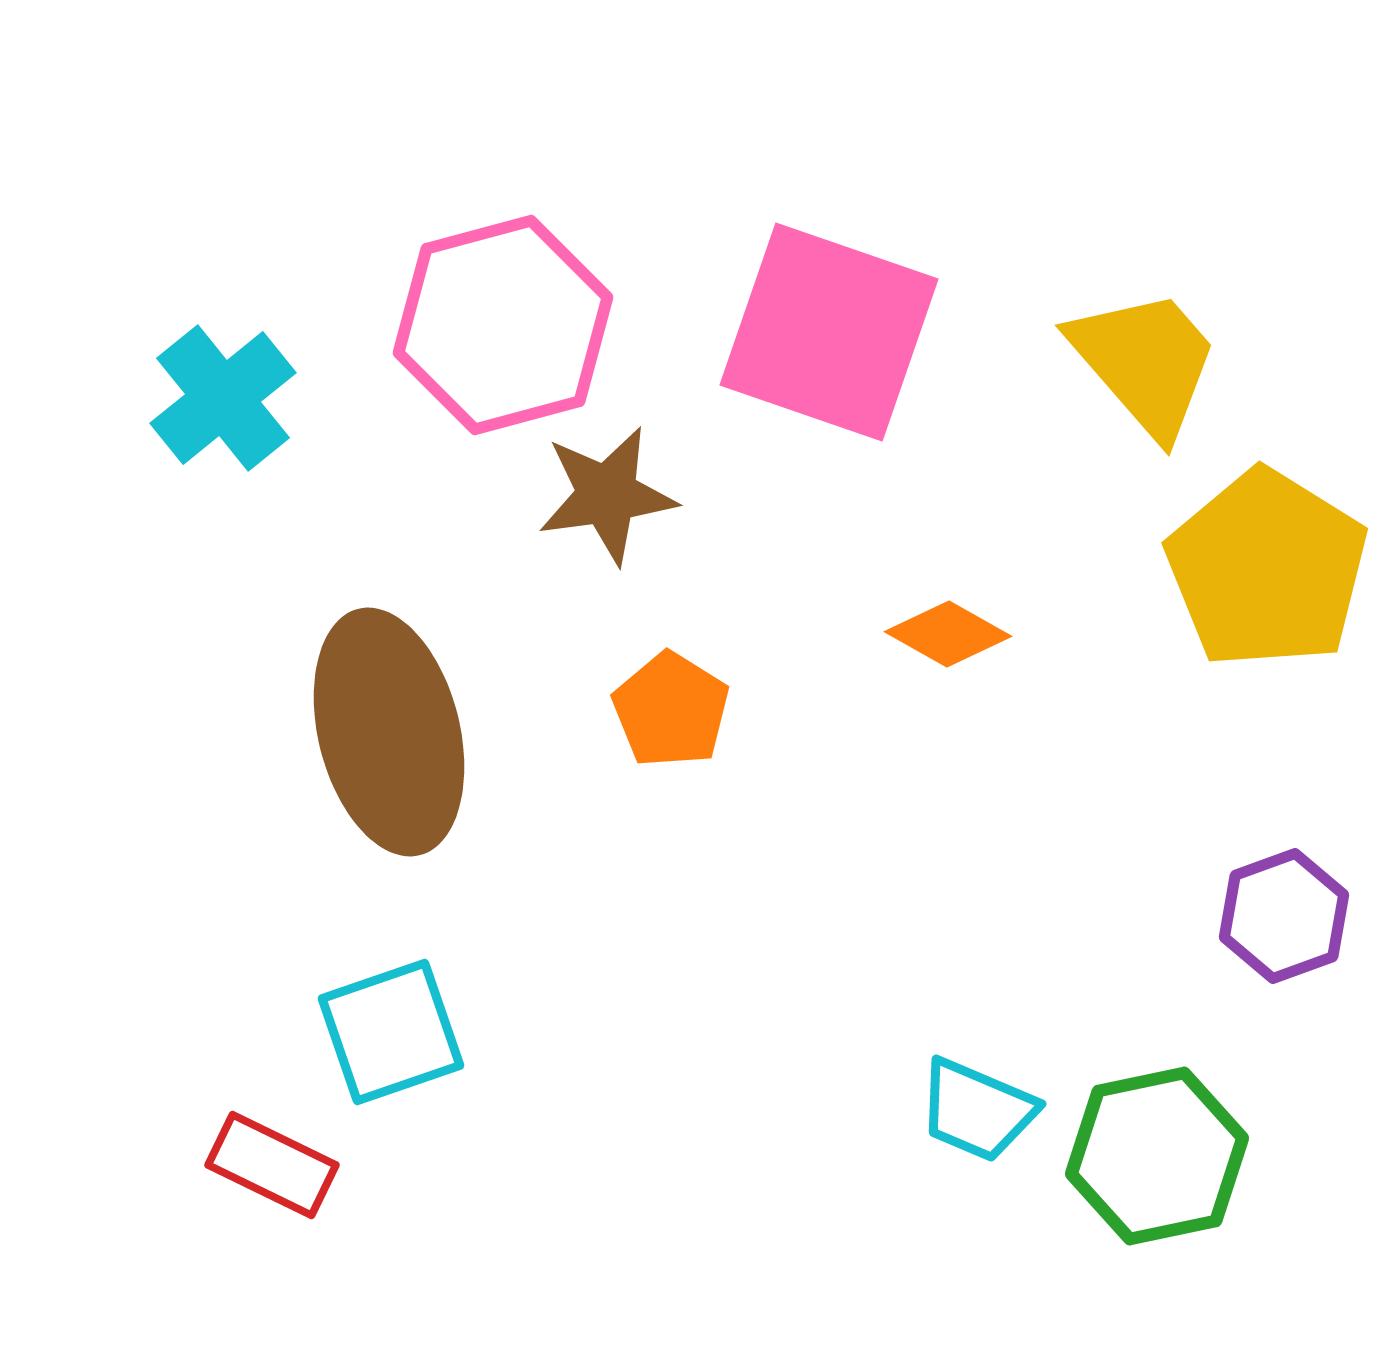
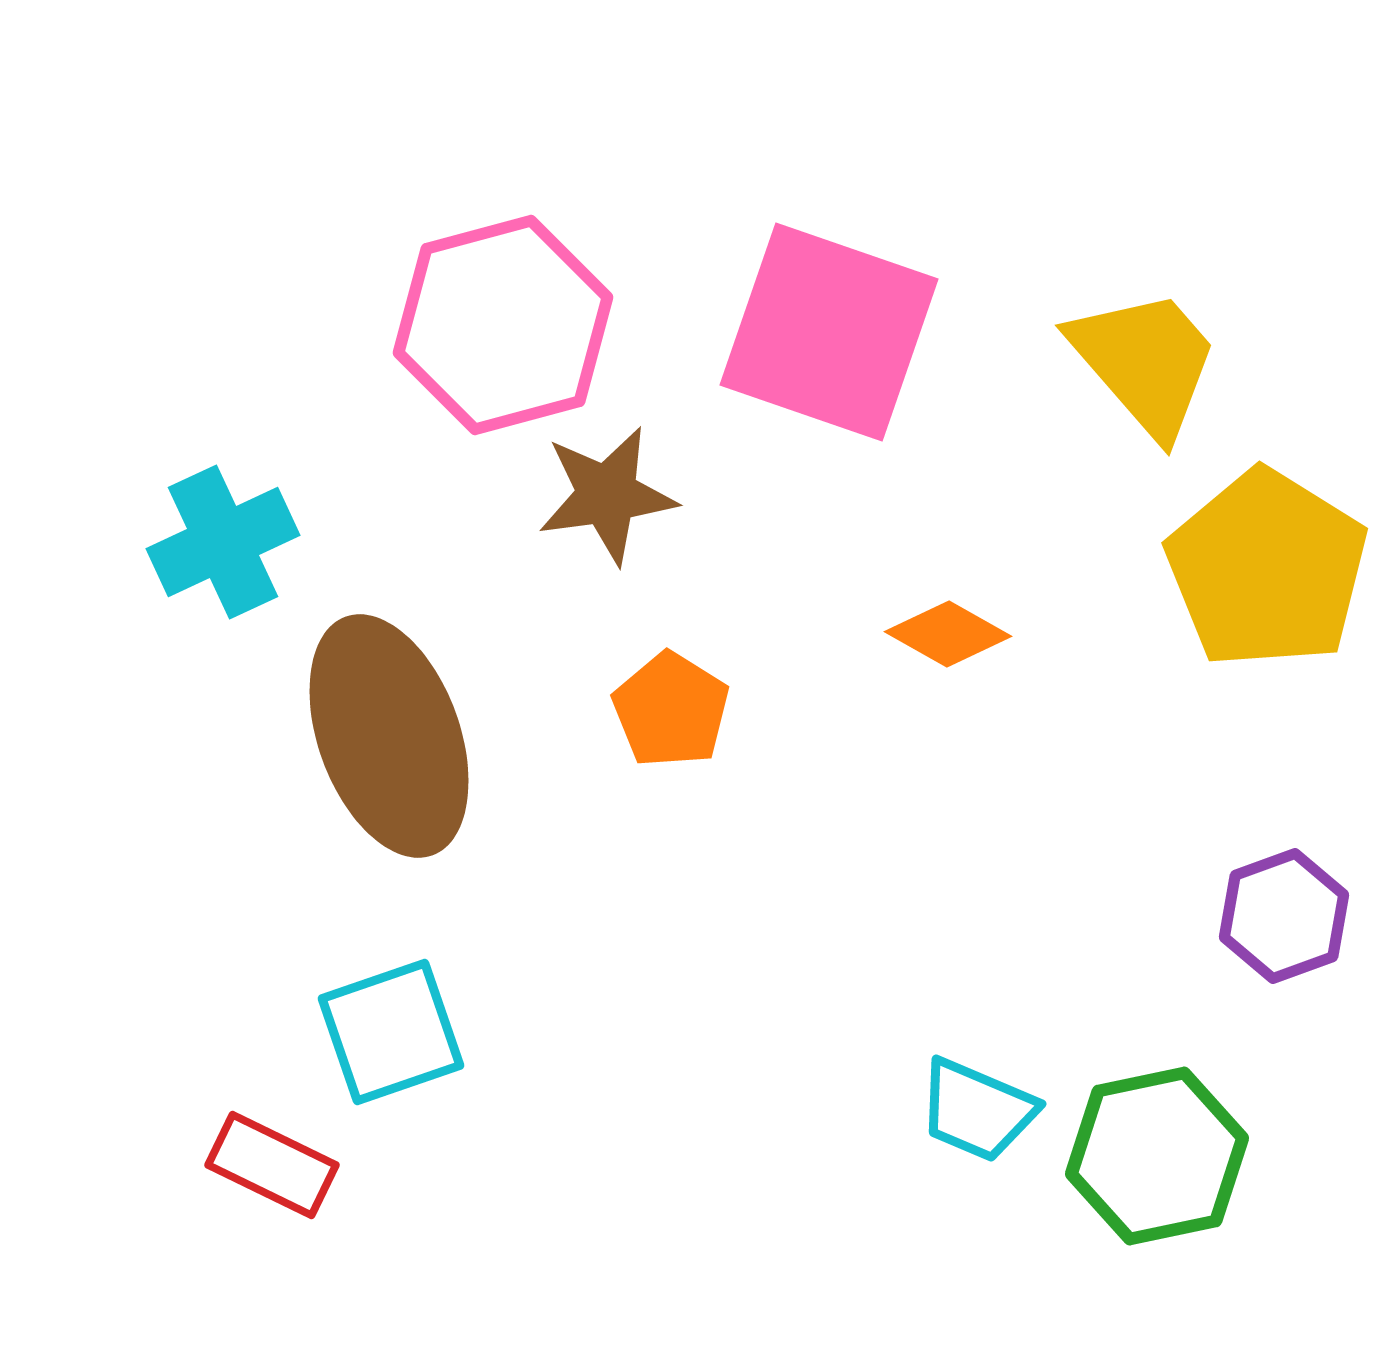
cyan cross: moved 144 px down; rotated 14 degrees clockwise
brown ellipse: moved 4 px down; rotated 6 degrees counterclockwise
